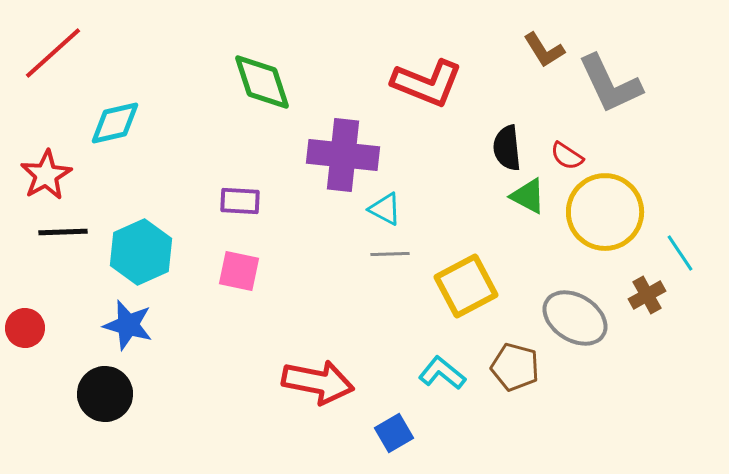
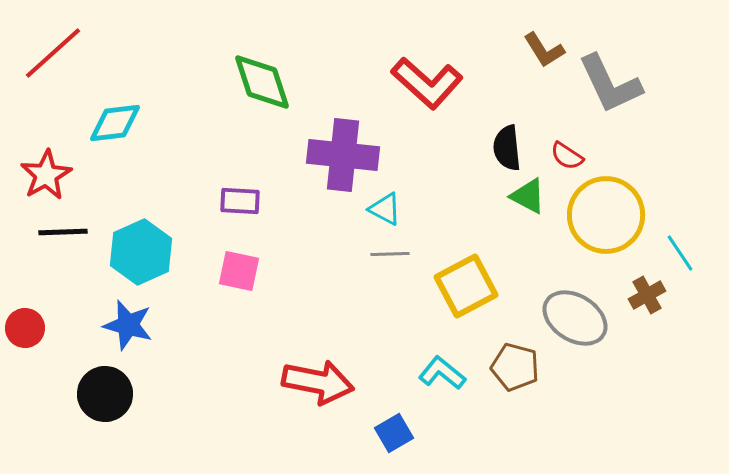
red L-shape: rotated 20 degrees clockwise
cyan diamond: rotated 6 degrees clockwise
yellow circle: moved 1 px right, 3 px down
